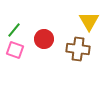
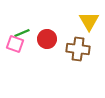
green line: moved 8 px right, 3 px down; rotated 28 degrees clockwise
red circle: moved 3 px right
pink square: moved 6 px up
